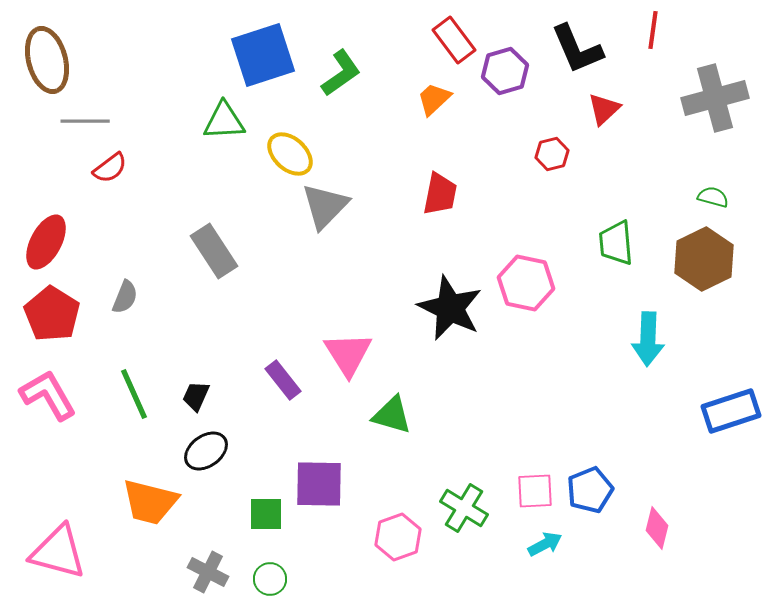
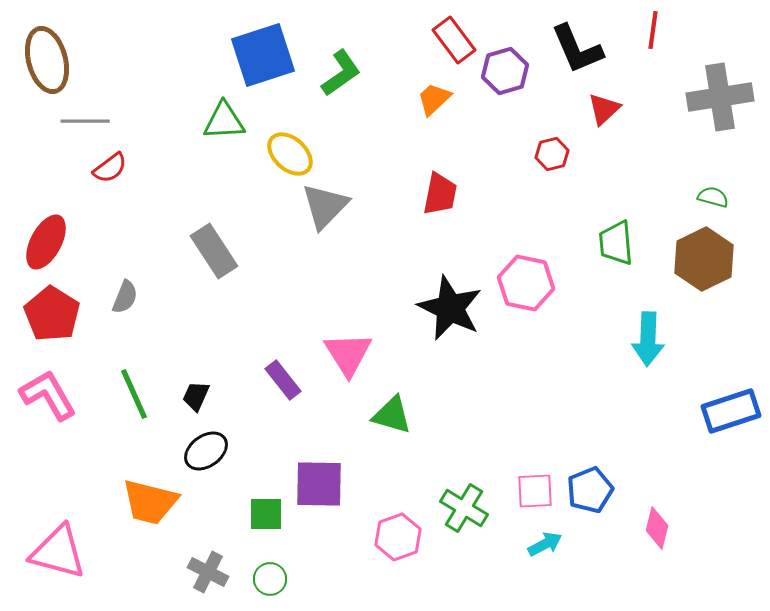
gray cross at (715, 98): moved 5 px right, 1 px up; rotated 6 degrees clockwise
